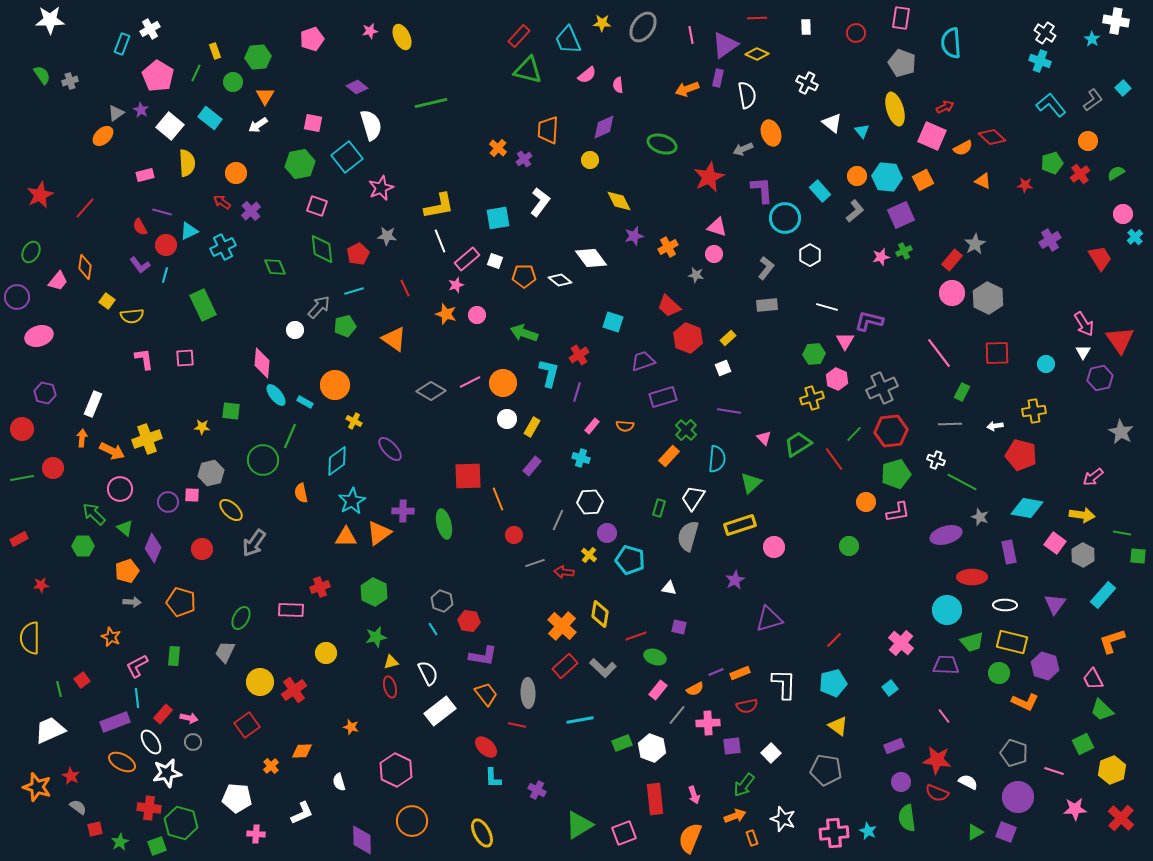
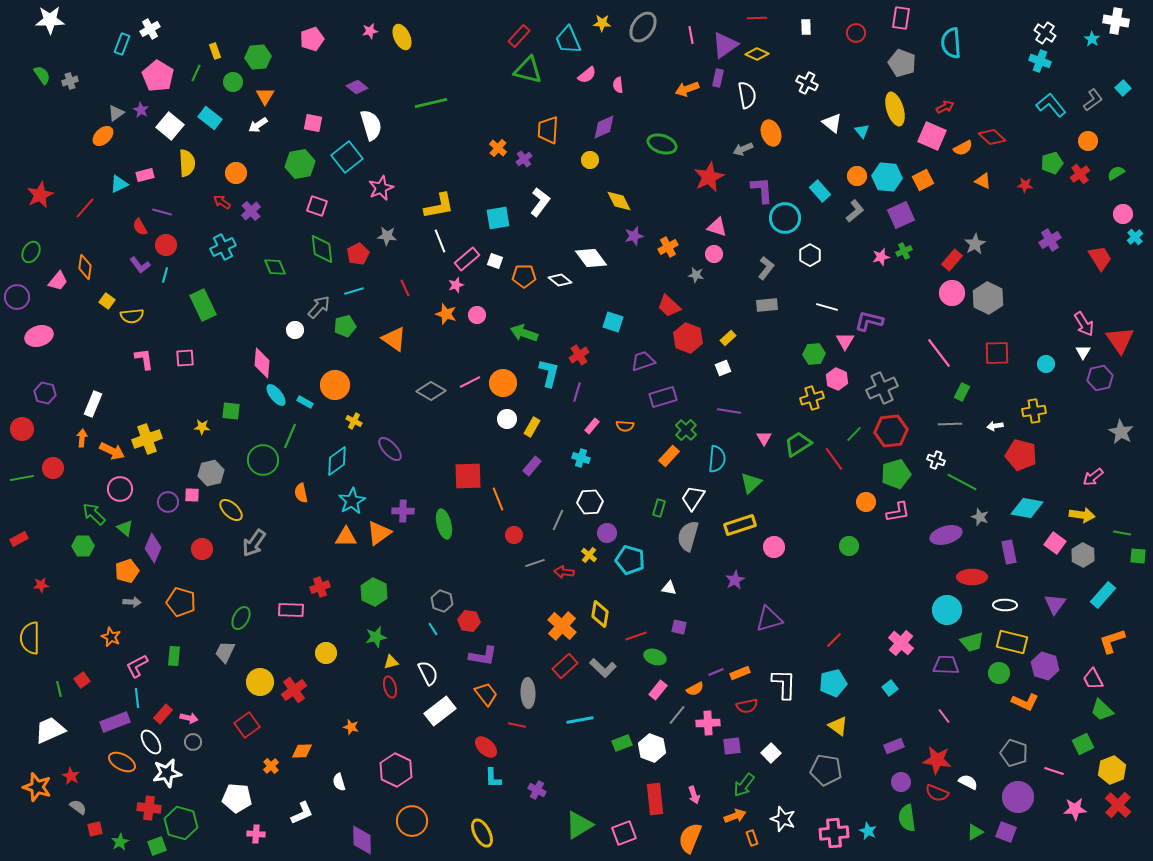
cyan triangle at (189, 231): moved 70 px left, 47 px up
pink triangle at (764, 438): rotated 14 degrees clockwise
red cross at (1121, 818): moved 3 px left, 13 px up
